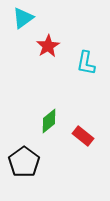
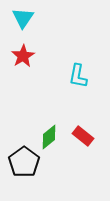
cyan triangle: rotated 20 degrees counterclockwise
red star: moved 25 px left, 10 px down
cyan L-shape: moved 8 px left, 13 px down
green diamond: moved 16 px down
